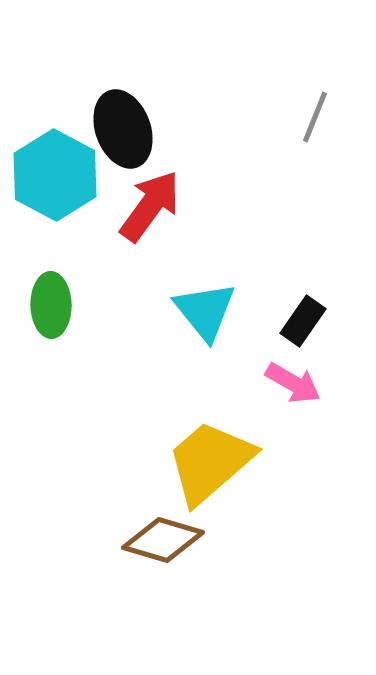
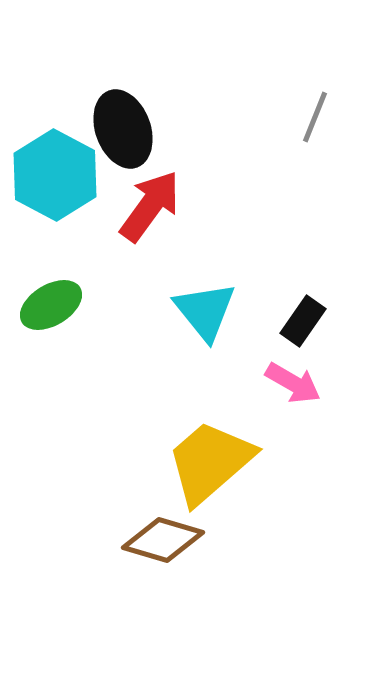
green ellipse: rotated 60 degrees clockwise
